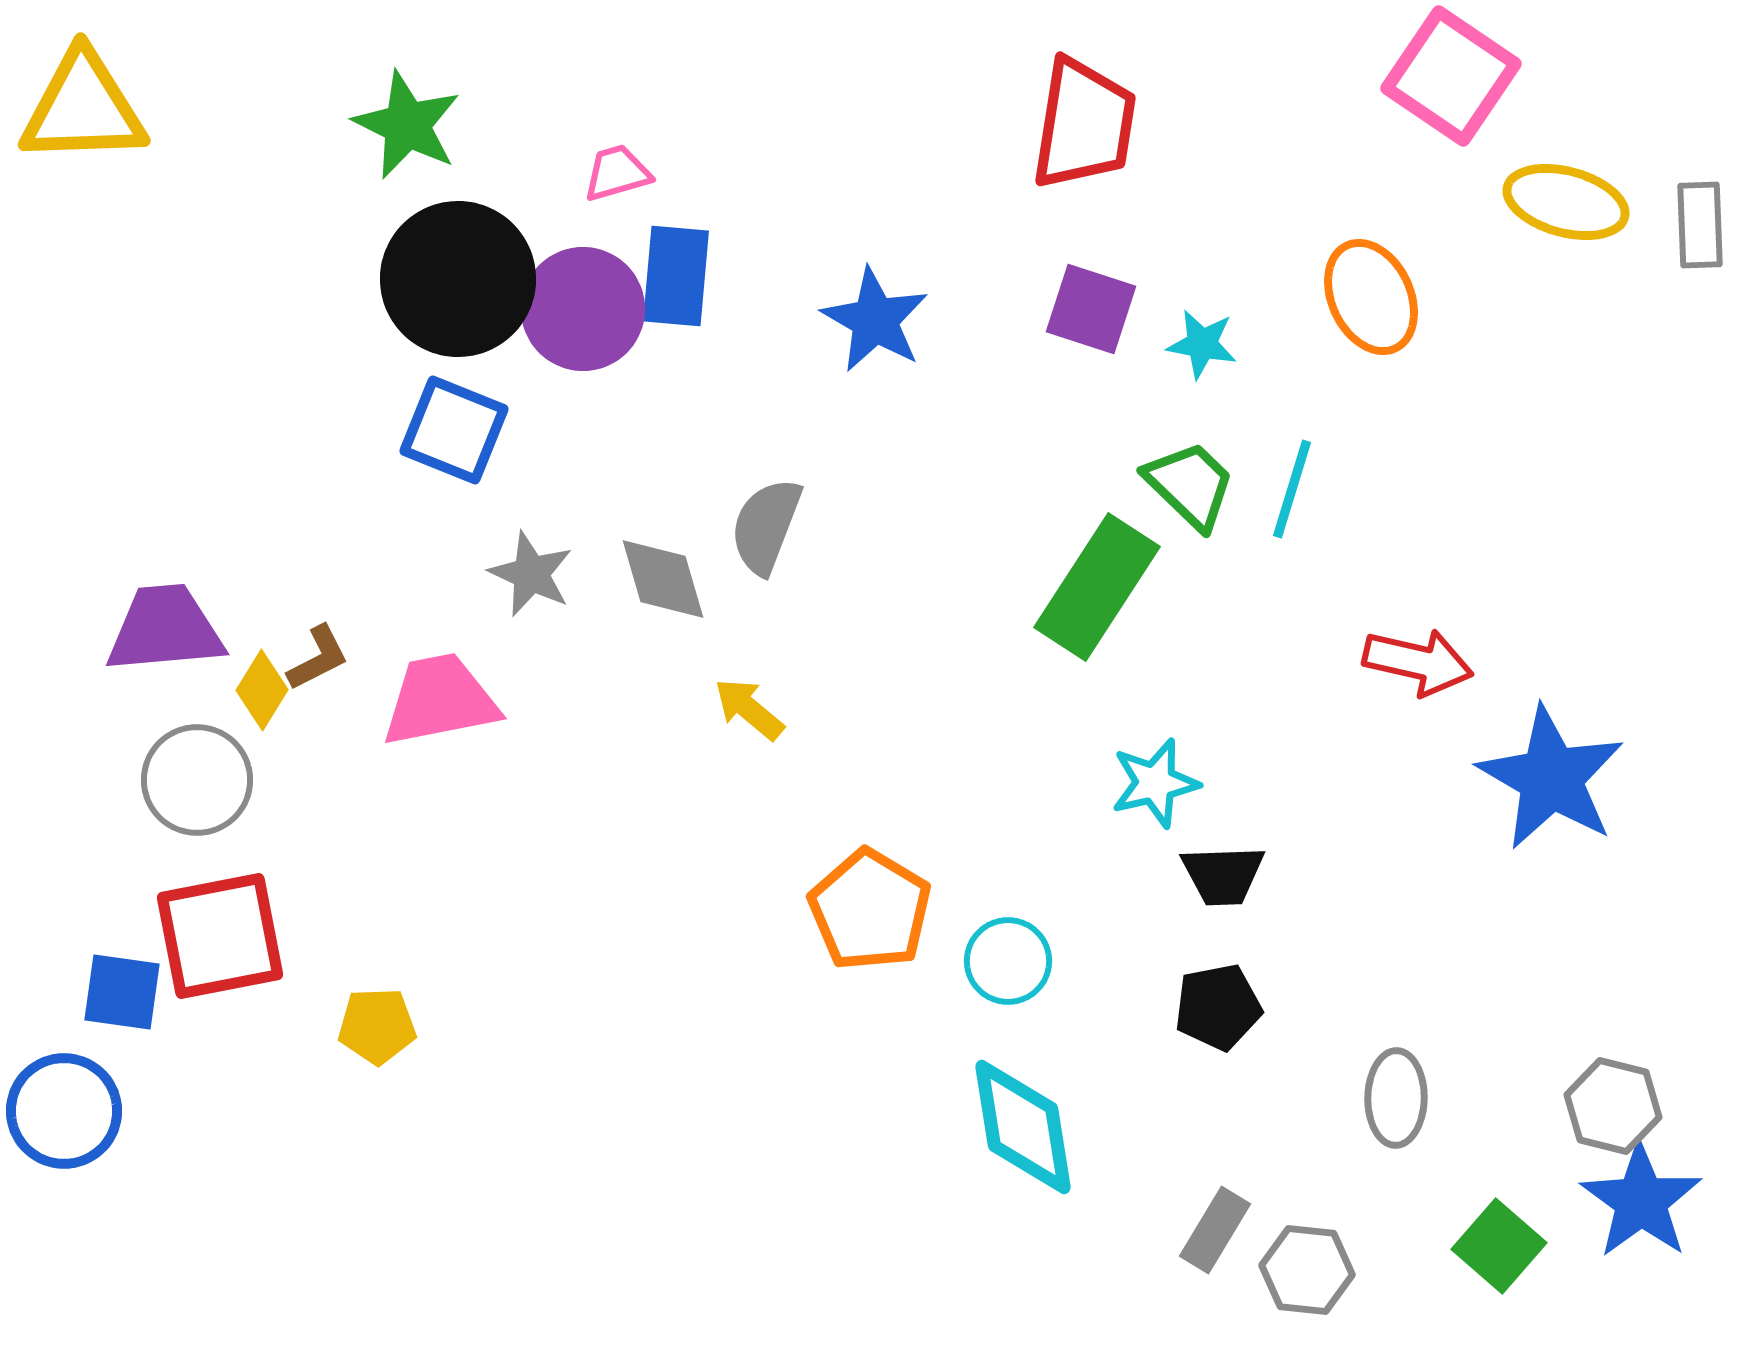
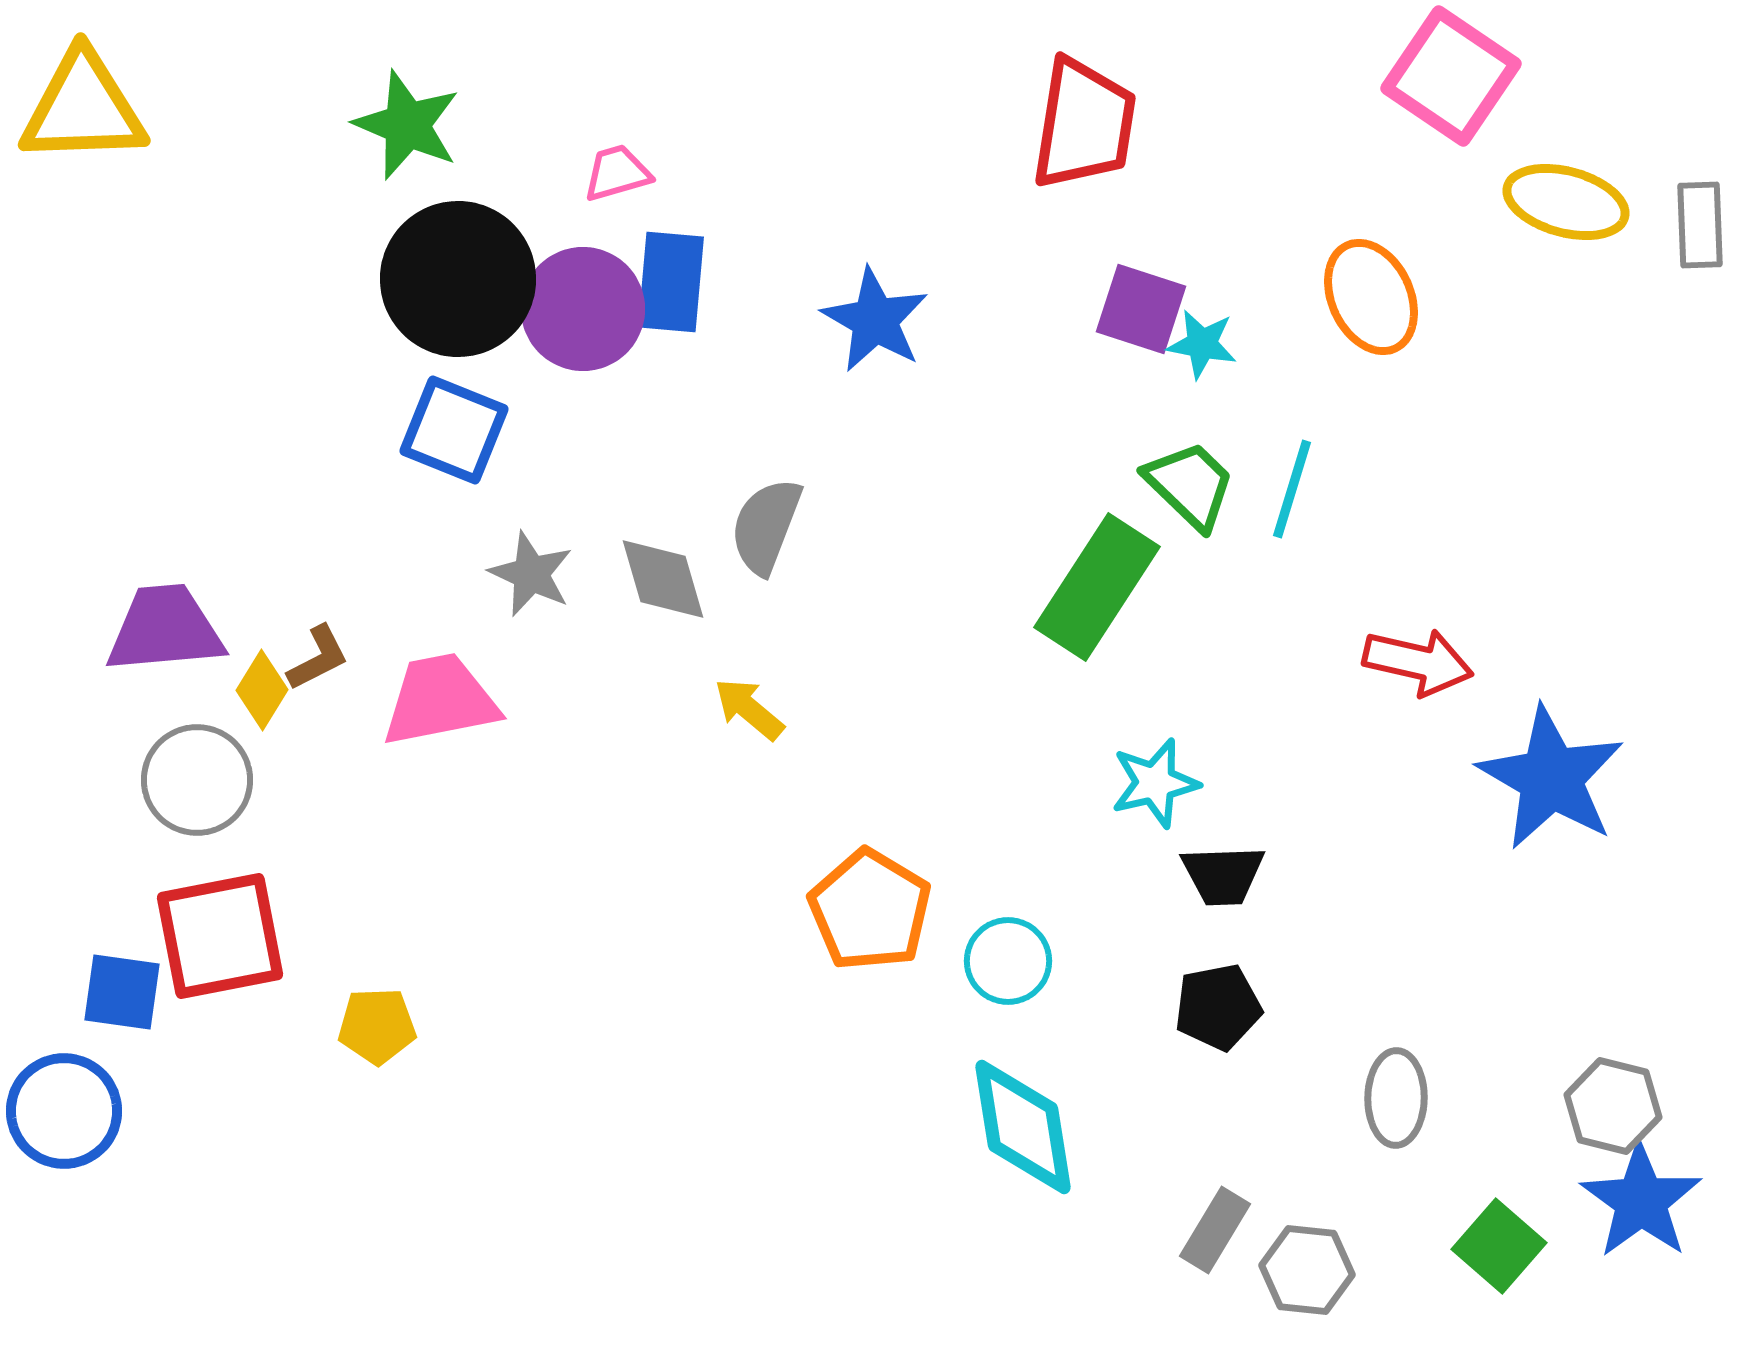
green star at (407, 125): rotated 3 degrees counterclockwise
blue rectangle at (676, 276): moved 5 px left, 6 px down
purple square at (1091, 309): moved 50 px right
